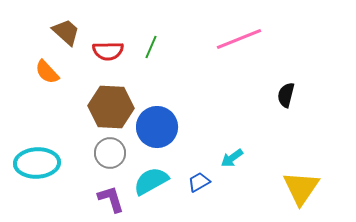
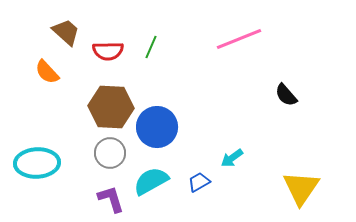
black semicircle: rotated 55 degrees counterclockwise
